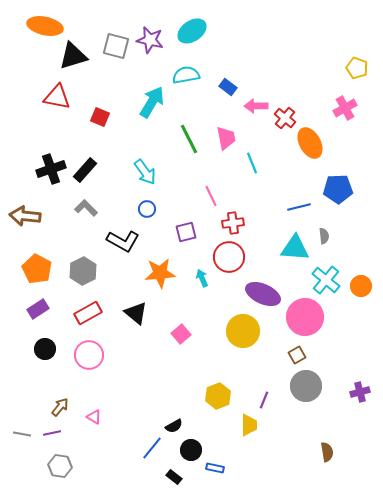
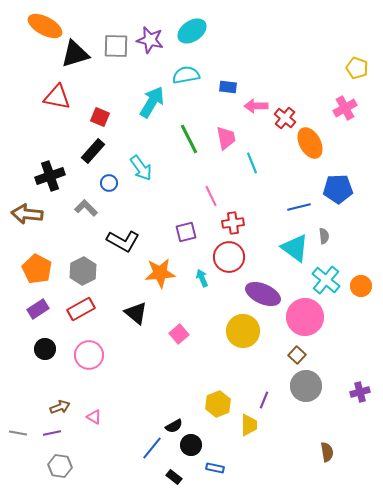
orange ellipse at (45, 26): rotated 16 degrees clockwise
gray square at (116, 46): rotated 12 degrees counterclockwise
black triangle at (73, 56): moved 2 px right, 2 px up
blue rectangle at (228, 87): rotated 30 degrees counterclockwise
black cross at (51, 169): moved 1 px left, 7 px down
black rectangle at (85, 170): moved 8 px right, 19 px up
cyan arrow at (145, 172): moved 4 px left, 4 px up
blue circle at (147, 209): moved 38 px left, 26 px up
brown arrow at (25, 216): moved 2 px right, 2 px up
cyan triangle at (295, 248): rotated 32 degrees clockwise
red rectangle at (88, 313): moved 7 px left, 4 px up
pink square at (181, 334): moved 2 px left
brown square at (297, 355): rotated 18 degrees counterclockwise
yellow hexagon at (218, 396): moved 8 px down
brown arrow at (60, 407): rotated 30 degrees clockwise
gray line at (22, 434): moved 4 px left, 1 px up
black circle at (191, 450): moved 5 px up
